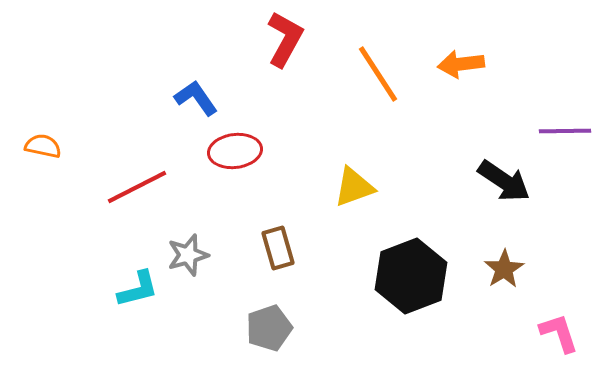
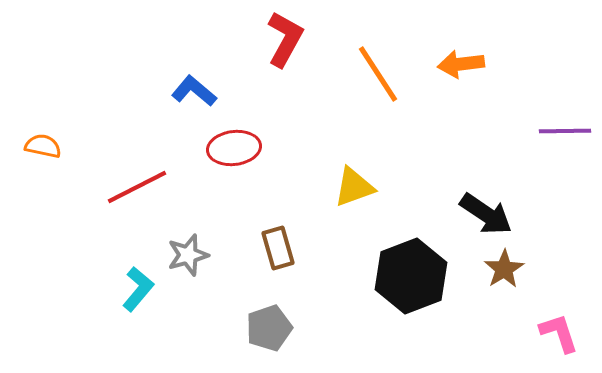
blue L-shape: moved 2 px left, 7 px up; rotated 15 degrees counterclockwise
red ellipse: moved 1 px left, 3 px up
black arrow: moved 18 px left, 33 px down
cyan L-shape: rotated 36 degrees counterclockwise
